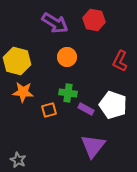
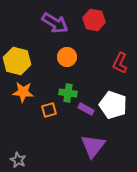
red L-shape: moved 2 px down
